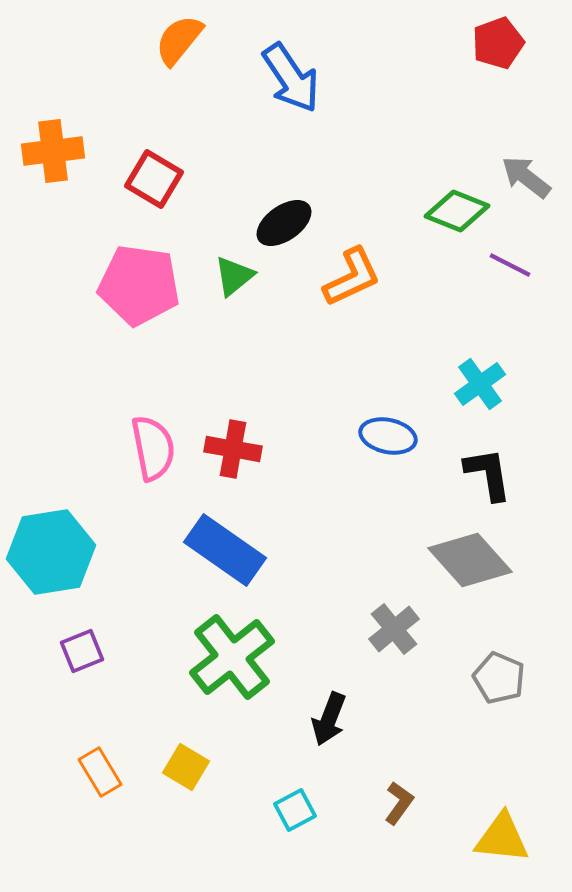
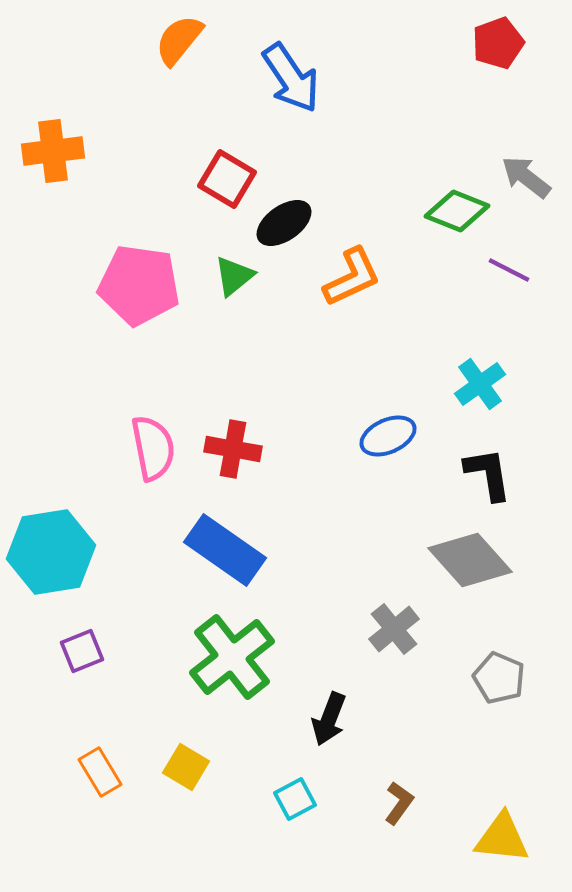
red square: moved 73 px right
purple line: moved 1 px left, 5 px down
blue ellipse: rotated 36 degrees counterclockwise
cyan square: moved 11 px up
